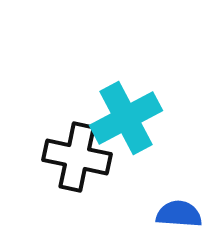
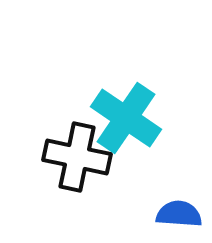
cyan cross: rotated 28 degrees counterclockwise
